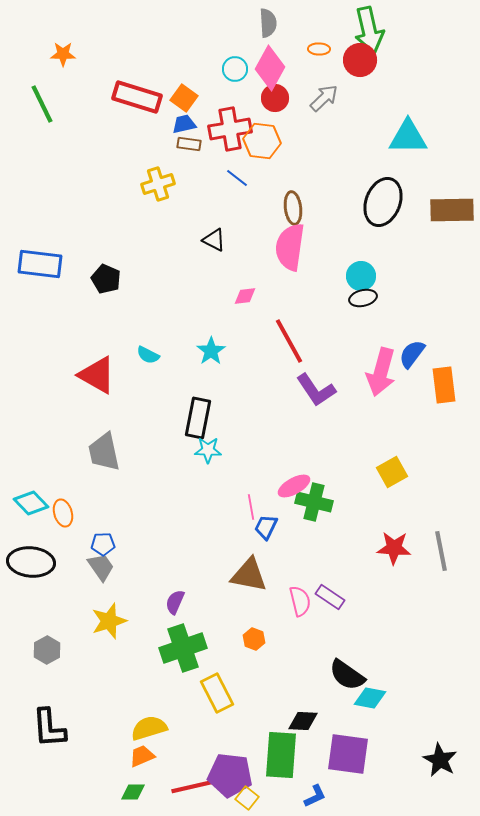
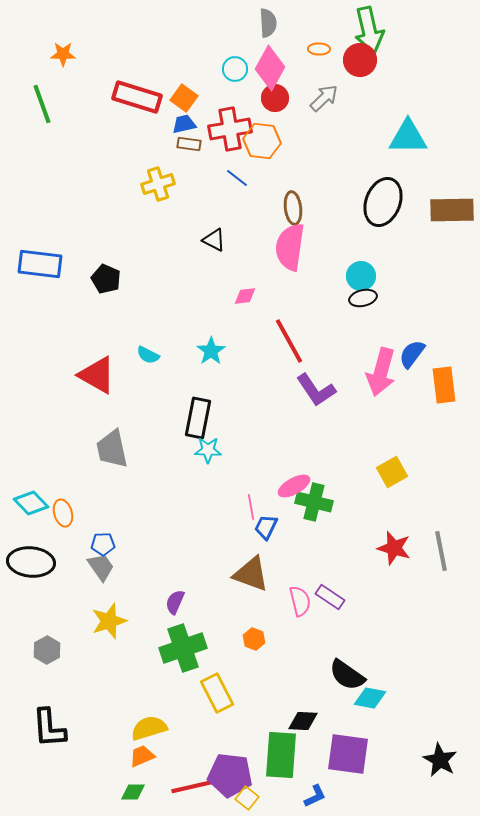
green line at (42, 104): rotated 6 degrees clockwise
gray trapezoid at (104, 452): moved 8 px right, 3 px up
red star at (394, 548): rotated 12 degrees clockwise
brown triangle at (249, 575): moved 2 px right, 1 px up; rotated 9 degrees clockwise
